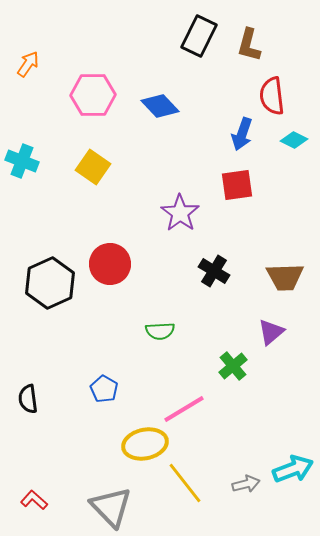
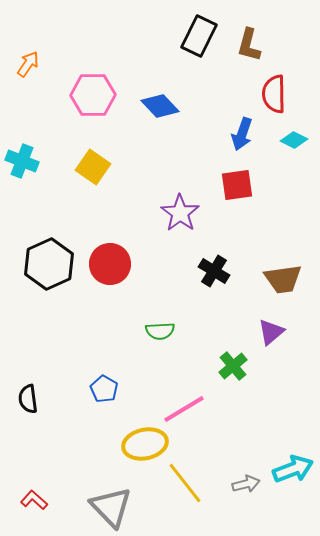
red semicircle: moved 2 px right, 2 px up; rotated 6 degrees clockwise
brown trapezoid: moved 2 px left, 2 px down; rotated 6 degrees counterclockwise
black hexagon: moved 1 px left, 19 px up
